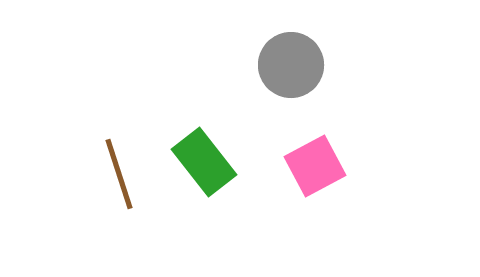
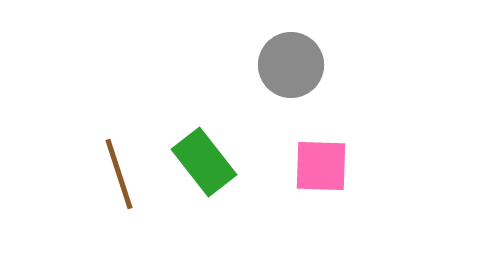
pink square: moved 6 px right; rotated 30 degrees clockwise
